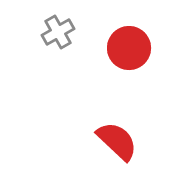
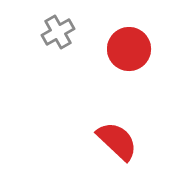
red circle: moved 1 px down
